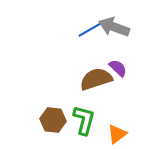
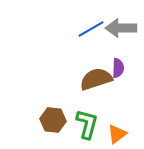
gray arrow: moved 7 px right, 1 px down; rotated 20 degrees counterclockwise
purple semicircle: rotated 48 degrees clockwise
green L-shape: moved 3 px right, 4 px down
